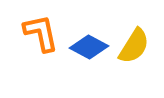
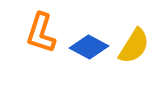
orange L-shape: rotated 150 degrees counterclockwise
